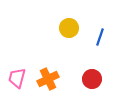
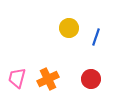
blue line: moved 4 px left
red circle: moved 1 px left
